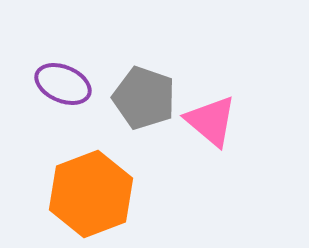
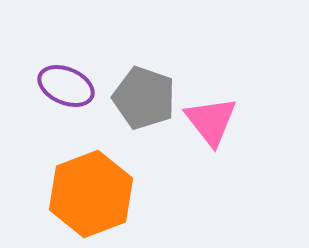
purple ellipse: moved 3 px right, 2 px down
pink triangle: rotated 12 degrees clockwise
